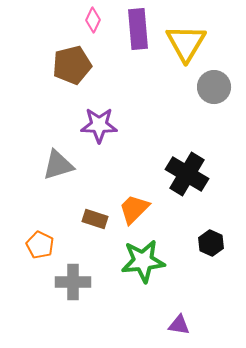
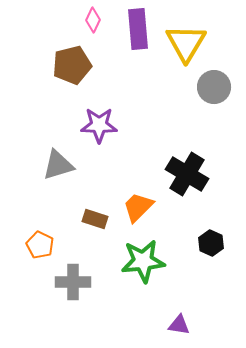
orange trapezoid: moved 4 px right, 2 px up
